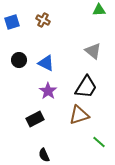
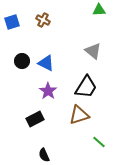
black circle: moved 3 px right, 1 px down
